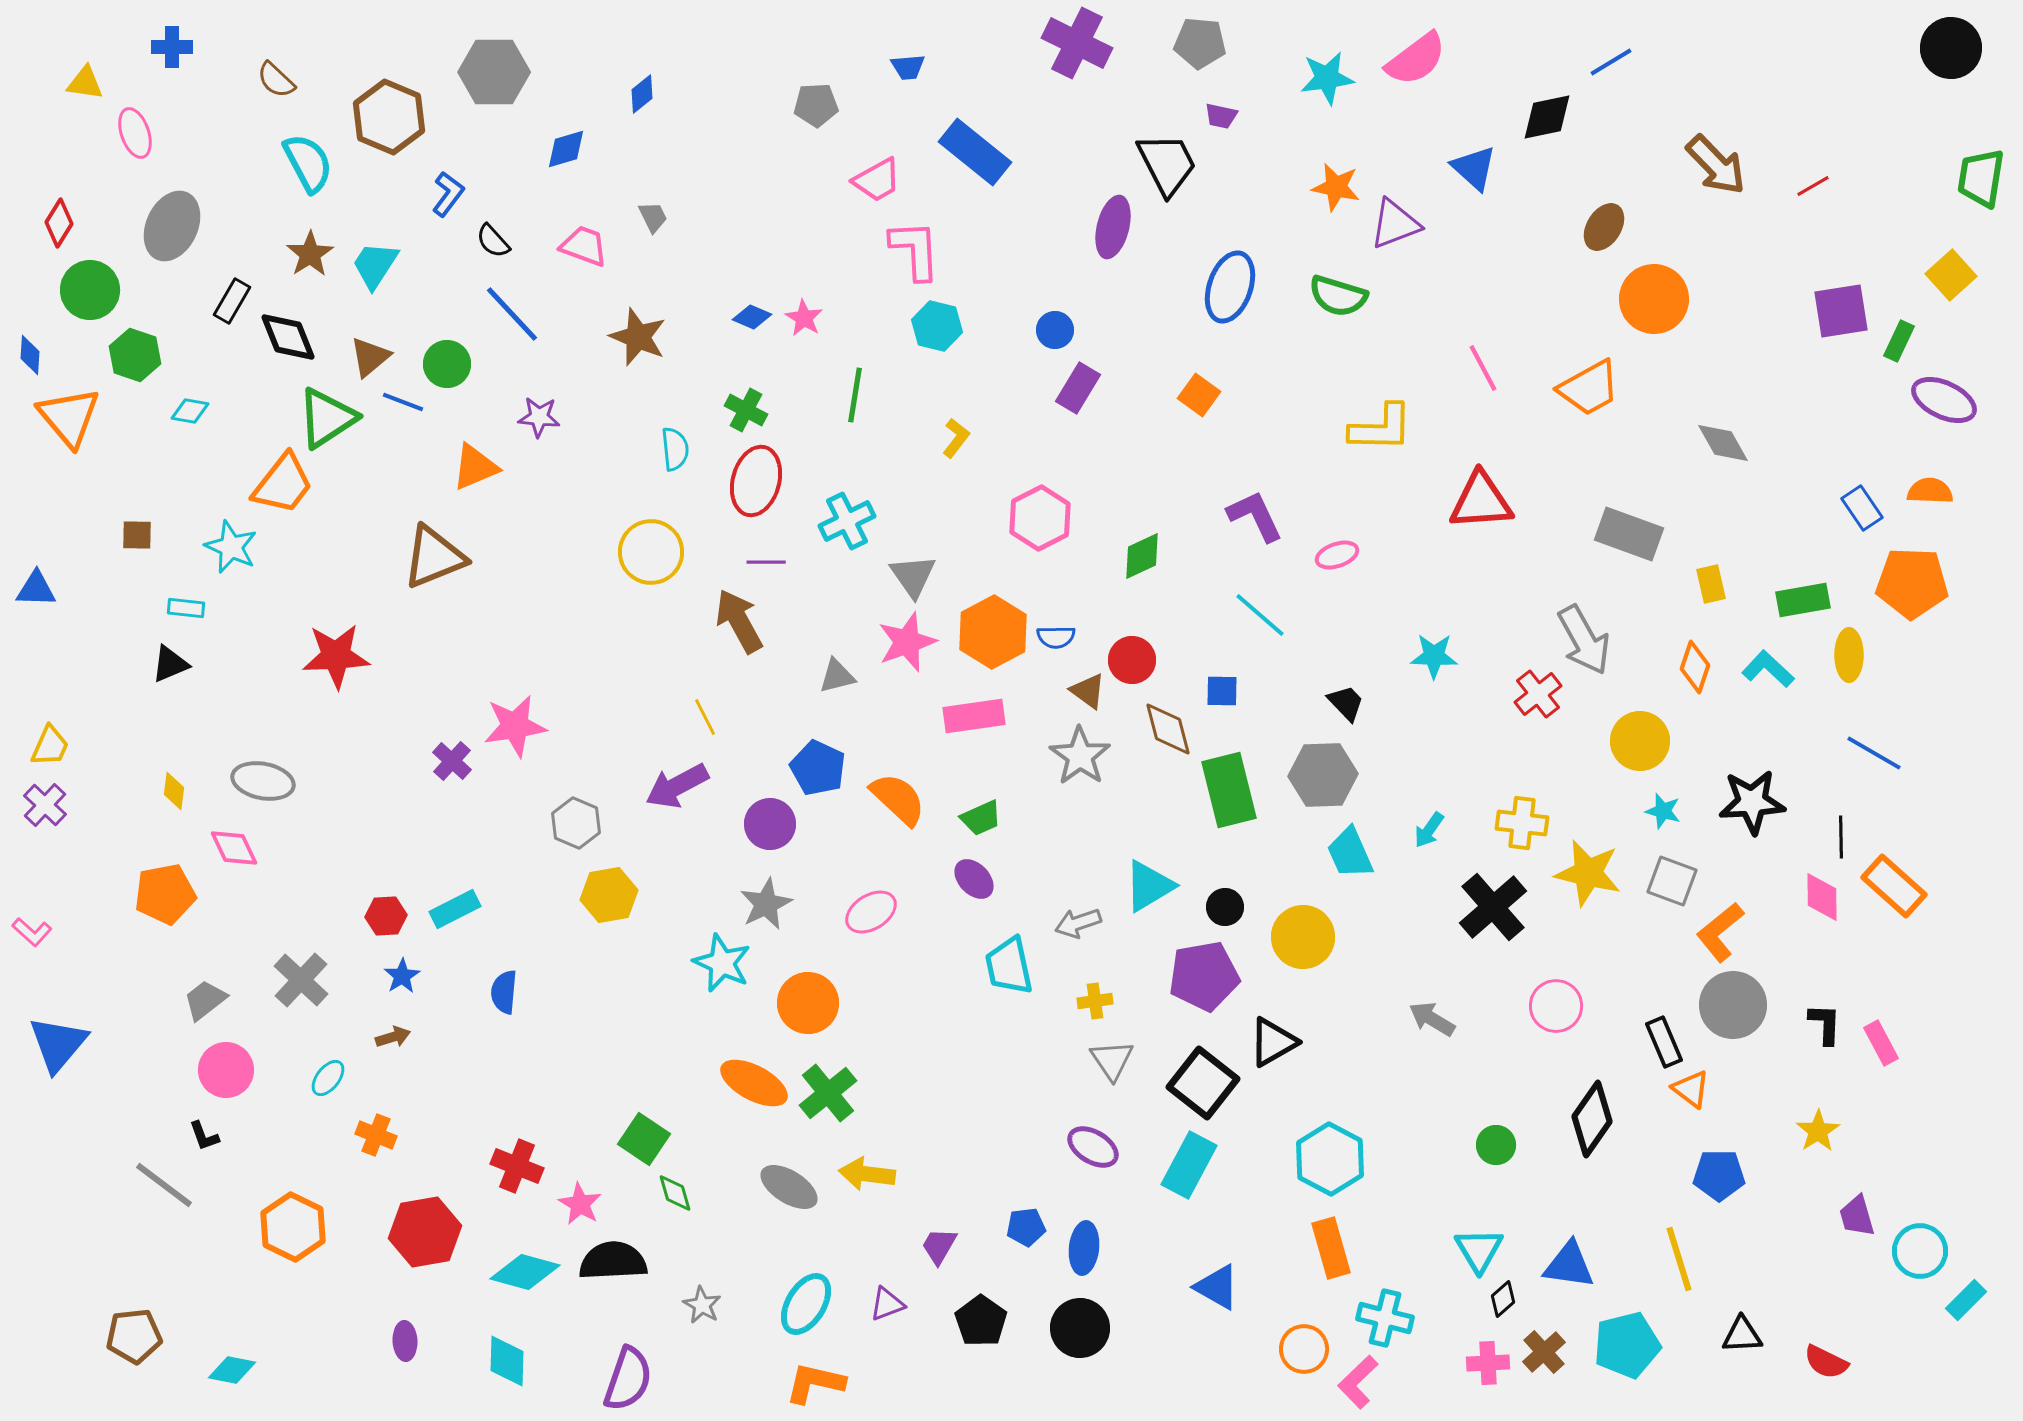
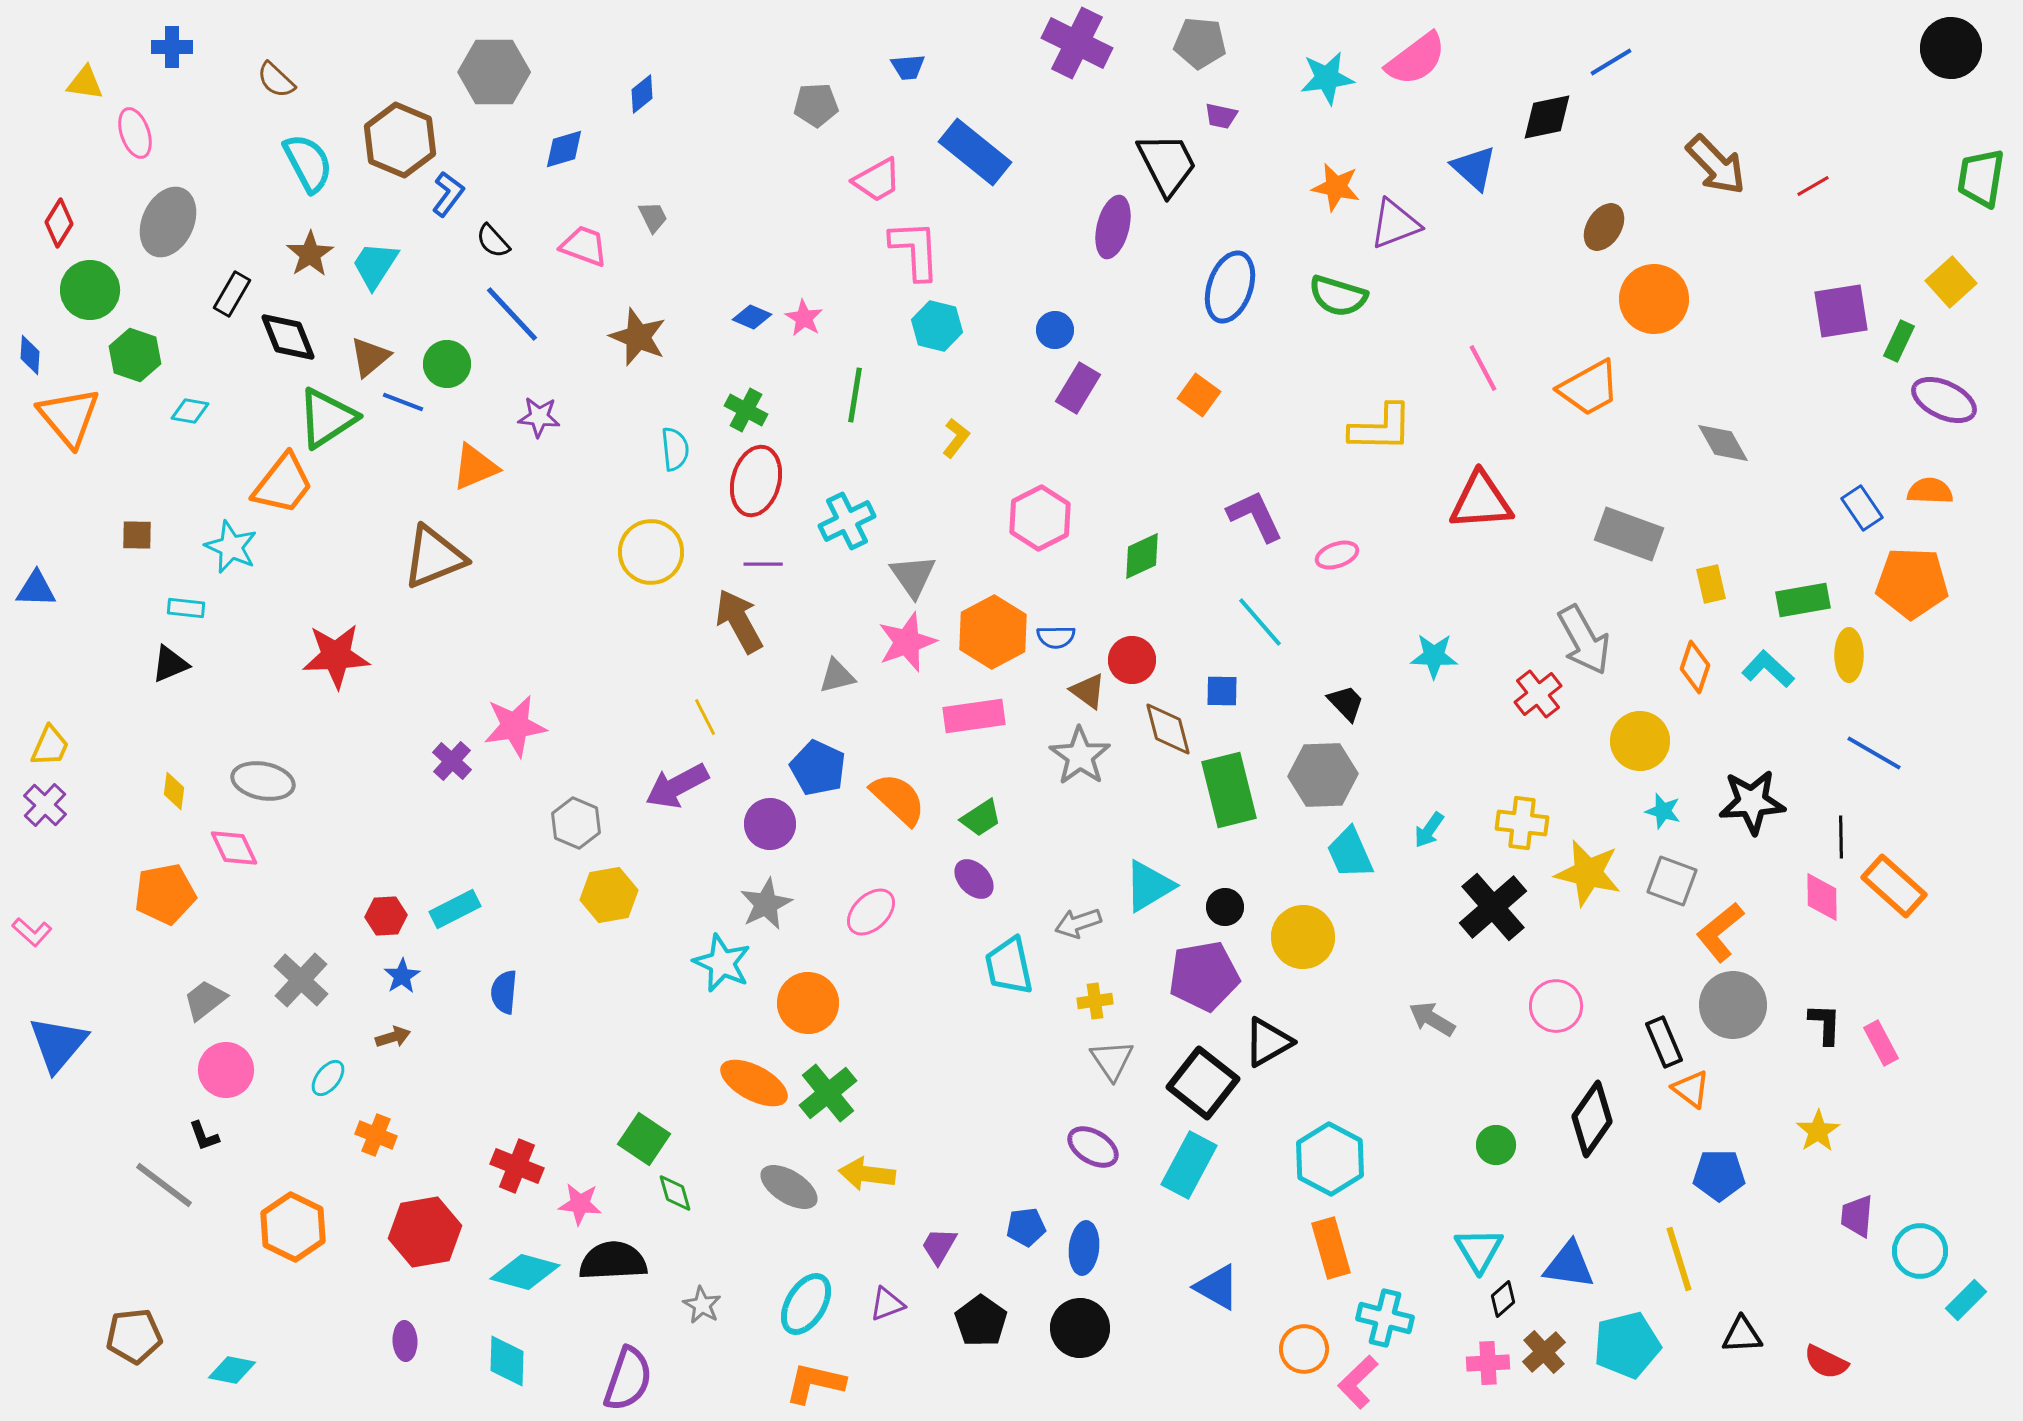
brown hexagon at (389, 117): moved 11 px right, 23 px down
blue diamond at (566, 149): moved 2 px left
gray ellipse at (172, 226): moved 4 px left, 4 px up
yellow square at (1951, 275): moved 7 px down
black rectangle at (232, 301): moved 7 px up
purple line at (766, 562): moved 3 px left, 2 px down
cyan line at (1260, 615): moved 7 px down; rotated 8 degrees clockwise
green trapezoid at (981, 818): rotated 9 degrees counterclockwise
pink ellipse at (871, 912): rotated 12 degrees counterclockwise
black triangle at (1273, 1042): moved 5 px left
pink star at (580, 1204): rotated 24 degrees counterclockwise
purple trapezoid at (1857, 1216): rotated 21 degrees clockwise
